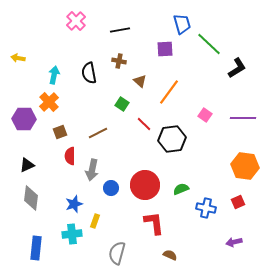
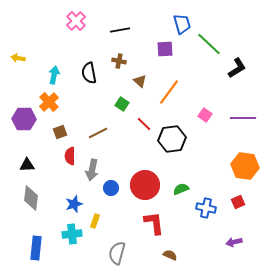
black triangle: rotated 21 degrees clockwise
